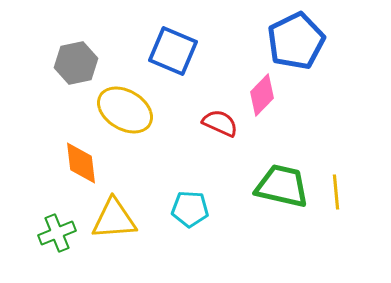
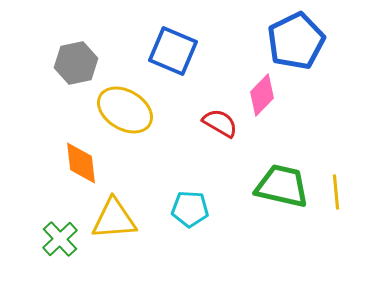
red semicircle: rotated 6 degrees clockwise
green cross: moved 3 px right, 6 px down; rotated 21 degrees counterclockwise
